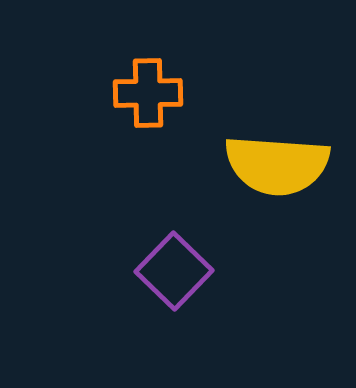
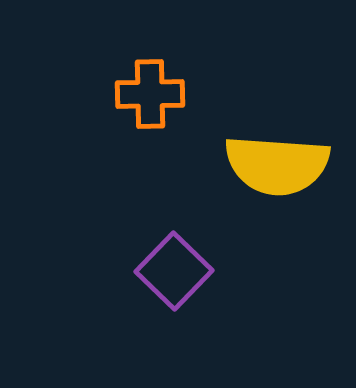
orange cross: moved 2 px right, 1 px down
